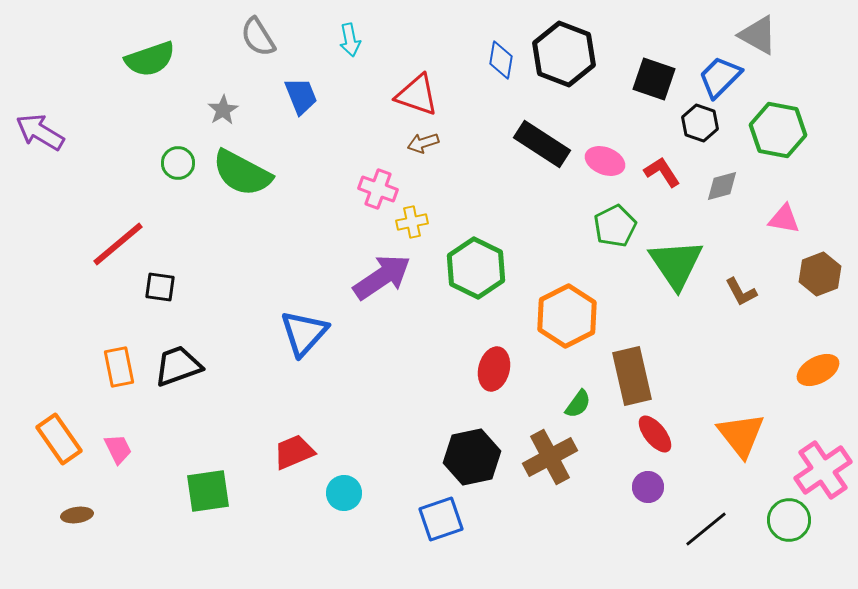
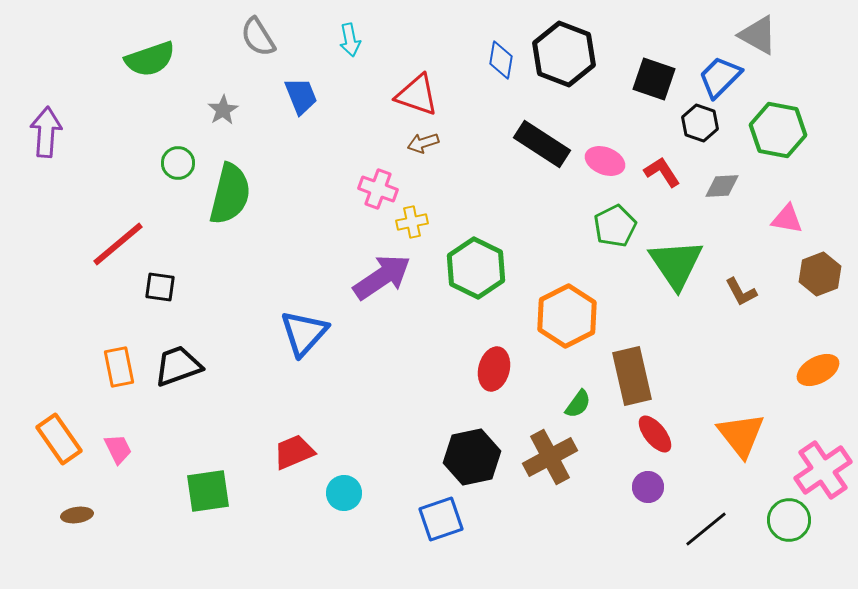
purple arrow at (40, 132): moved 6 px right; rotated 63 degrees clockwise
green semicircle at (242, 173): moved 12 px left, 21 px down; rotated 104 degrees counterclockwise
gray diamond at (722, 186): rotated 12 degrees clockwise
pink triangle at (784, 219): moved 3 px right
